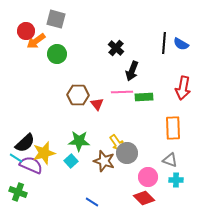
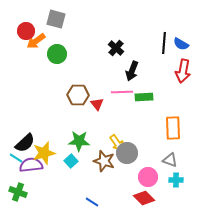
red arrow: moved 17 px up
purple semicircle: rotated 30 degrees counterclockwise
